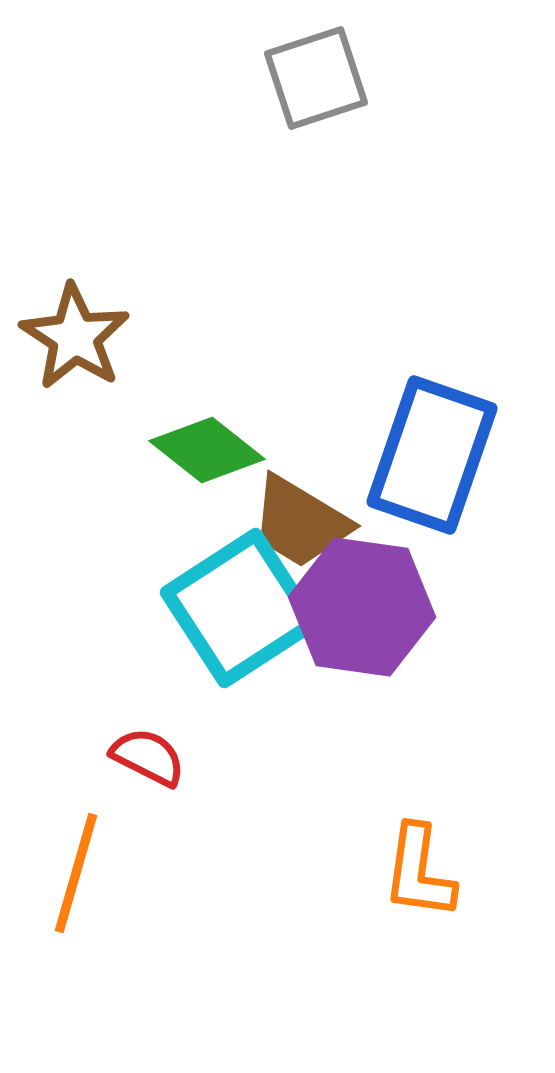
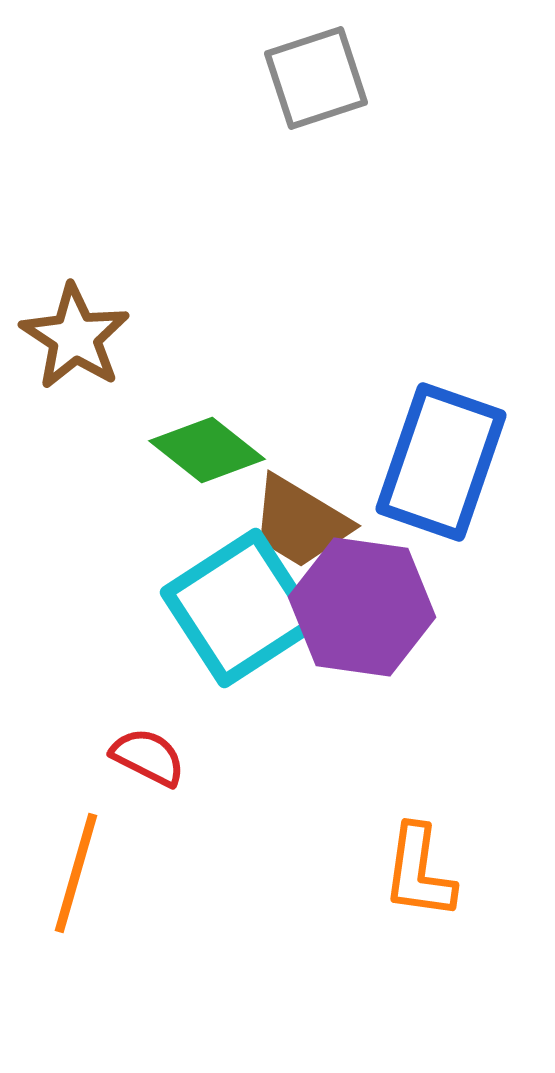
blue rectangle: moved 9 px right, 7 px down
